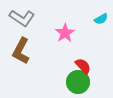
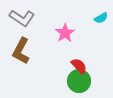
cyan semicircle: moved 1 px up
red semicircle: moved 4 px left
green circle: moved 1 px right, 1 px up
